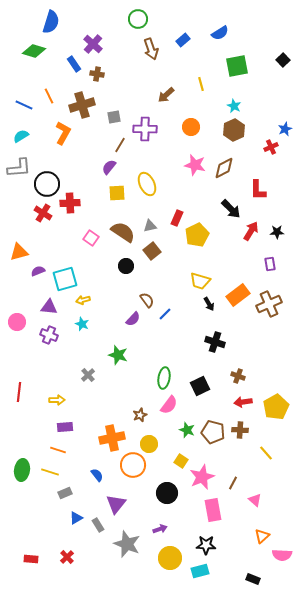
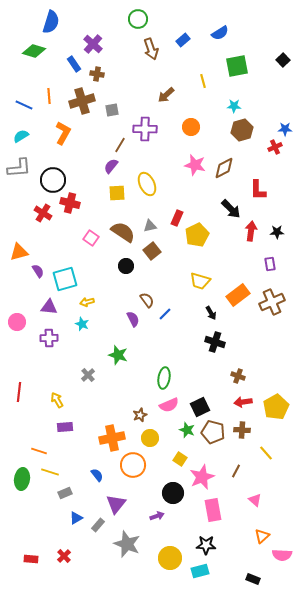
yellow line at (201, 84): moved 2 px right, 3 px up
orange line at (49, 96): rotated 21 degrees clockwise
brown cross at (82, 105): moved 4 px up
cyan star at (234, 106): rotated 24 degrees counterclockwise
gray square at (114, 117): moved 2 px left, 7 px up
blue star at (285, 129): rotated 24 degrees clockwise
brown hexagon at (234, 130): moved 8 px right; rotated 10 degrees clockwise
red cross at (271, 147): moved 4 px right
purple semicircle at (109, 167): moved 2 px right, 1 px up
black circle at (47, 184): moved 6 px right, 4 px up
red cross at (70, 203): rotated 18 degrees clockwise
red arrow at (251, 231): rotated 24 degrees counterclockwise
purple semicircle at (38, 271): rotated 80 degrees clockwise
yellow arrow at (83, 300): moved 4 px right, 2 px down
black arrow at (209, 304): moved 2 px right, 9 px down
brown cross at (269, 304): moved 3 px right, 2 px up
purple semicircle at (133, 319): rotated 70 degrees counterclockwise
purple cross at (49, 335): moved 3 px down; rotated 24 degrees counterclockwise
black square at (200, 386): moved 21 px down
yellow arrow at (57, 400): rotated 119 degrees counterclockwise
pink semicircle at (169, 405): rotated 30 degrees clockwise
brown cross at (240, 430): moved 2 px right
yellow circle at (149, 444): moved 1 px right, 6 px up
orange line at (58, 450): moved 19 px left, 1 px down
yellow square at (181, 461): moved 1 px left, 2 px up
green ellipse at (22, 470): moved 9 px down
brown line at (233, 483): moved 3 px right, 12 px up
black circle at (167, 493): moved 6 px right
gray rectangle at (98, 525): rotated 72 degrees clockwise
purple arrow at (160, 529): moved 3 px left, 13 px up
red cross at (67, 557): moved 3 px left, 1 px up
